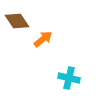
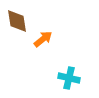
brown diamond: rotated 25 degrees clockwise
